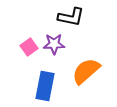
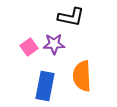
orange semicircle: moved 4 px left, 5 px down; rotated 52 degrees counterclockwise
